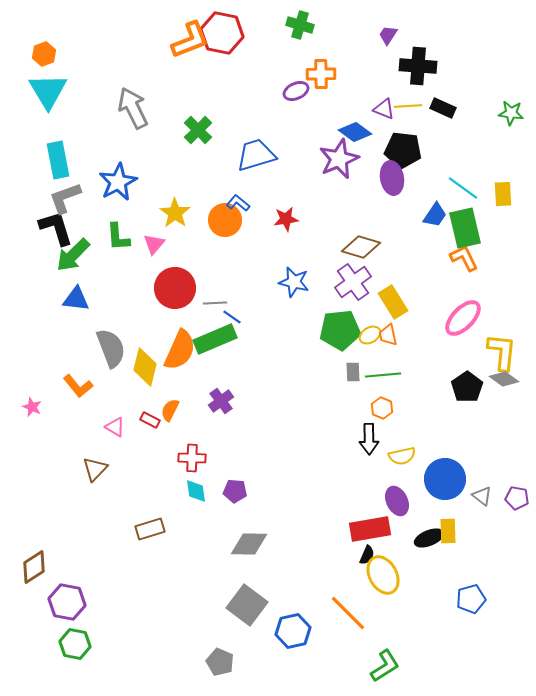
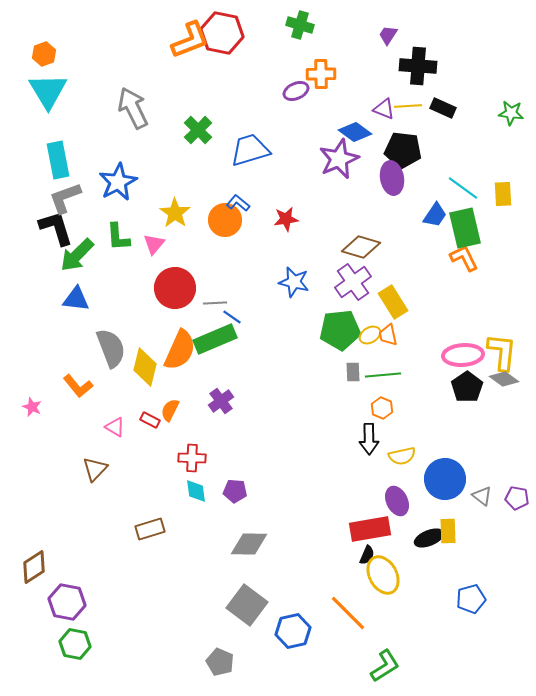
blue trapezoid at (256, 155): moved 6 px left, 5 px up
green arrow at (73, 255): moved 4 px right
pink ellipse at (463, 318): moved 37 px down; rotated 42 degrees clockwise
